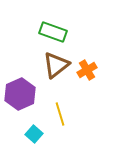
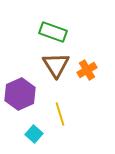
brown triangle: rotated 24 degrees counterclockwise
